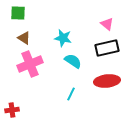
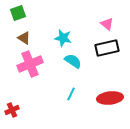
green square: rotated 21 degrees counterclockwise
red ellipse: moved 3 px right, 17 px down
red cross: rotated 16 degrees counterclockwise
